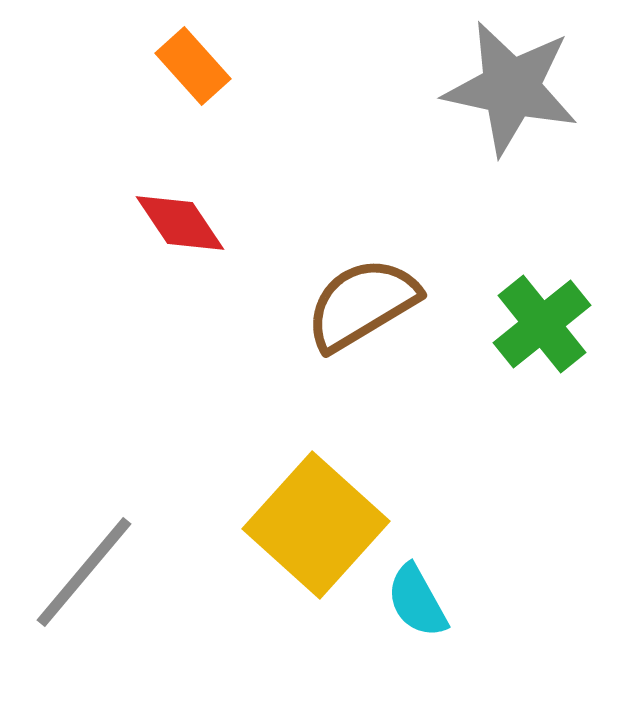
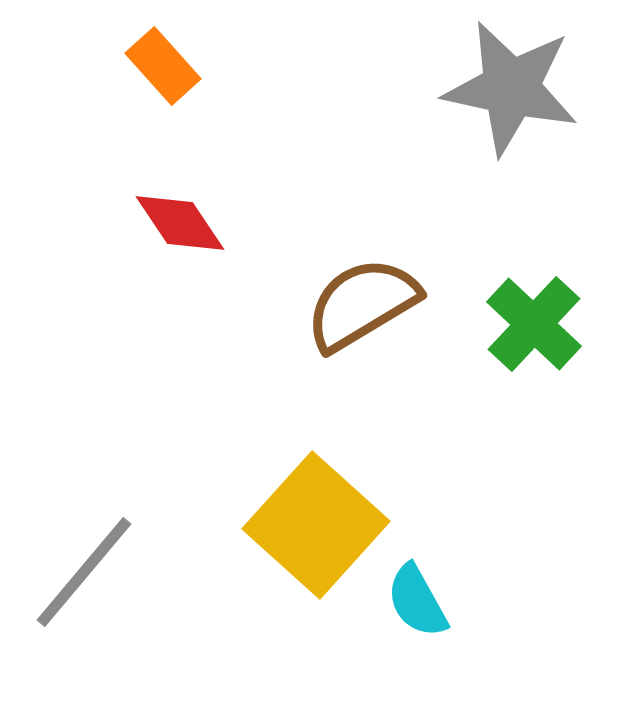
orange rectangle: moved 30 px left
green cross: moved 8 px left; rotated 8 degrees counterclockwise
